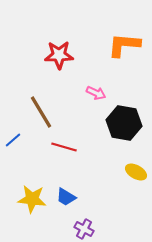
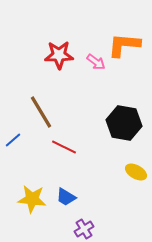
pink arrow: moved 31 px up; rotated 12 degrees clockwise
red line: rotated 10 degrees clockwise
purple cross: rotated 30 degrees clockwise
